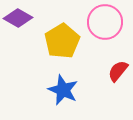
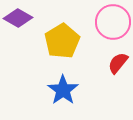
pink circle: moved 8 px right
red semicircle: moved 8 px up
blue star: rotated 12 degrees clockwise
